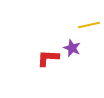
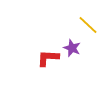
yellow line: moved 1 px left; rotated 55 degrees clockwise
